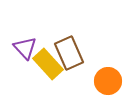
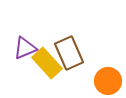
purple triangle: rotated 50 degrees clockwise
yellow rectangle: moved 1 px left, 1 px up
